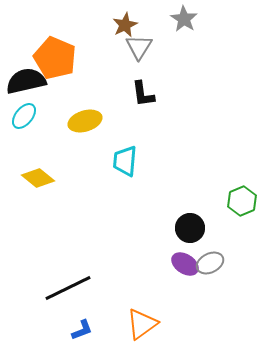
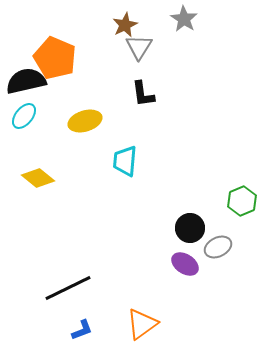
gray ellipse: moved 8 px right, 16 px up
